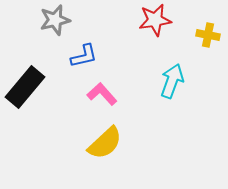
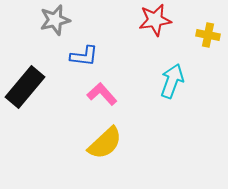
blue L-shape: rotated 20 degrees clockwise
